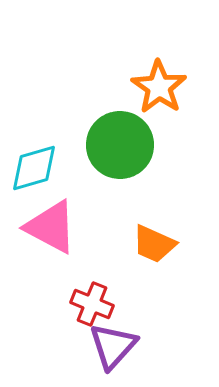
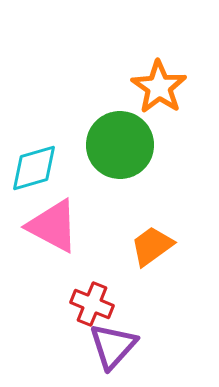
pink triangle: moved 2 px right, 1 px up
orange trapezoid: moved 2 px left, 2 px down; rotated 120 degrees clockwise
